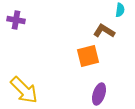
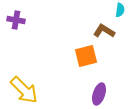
orange square: moved 2 px left
